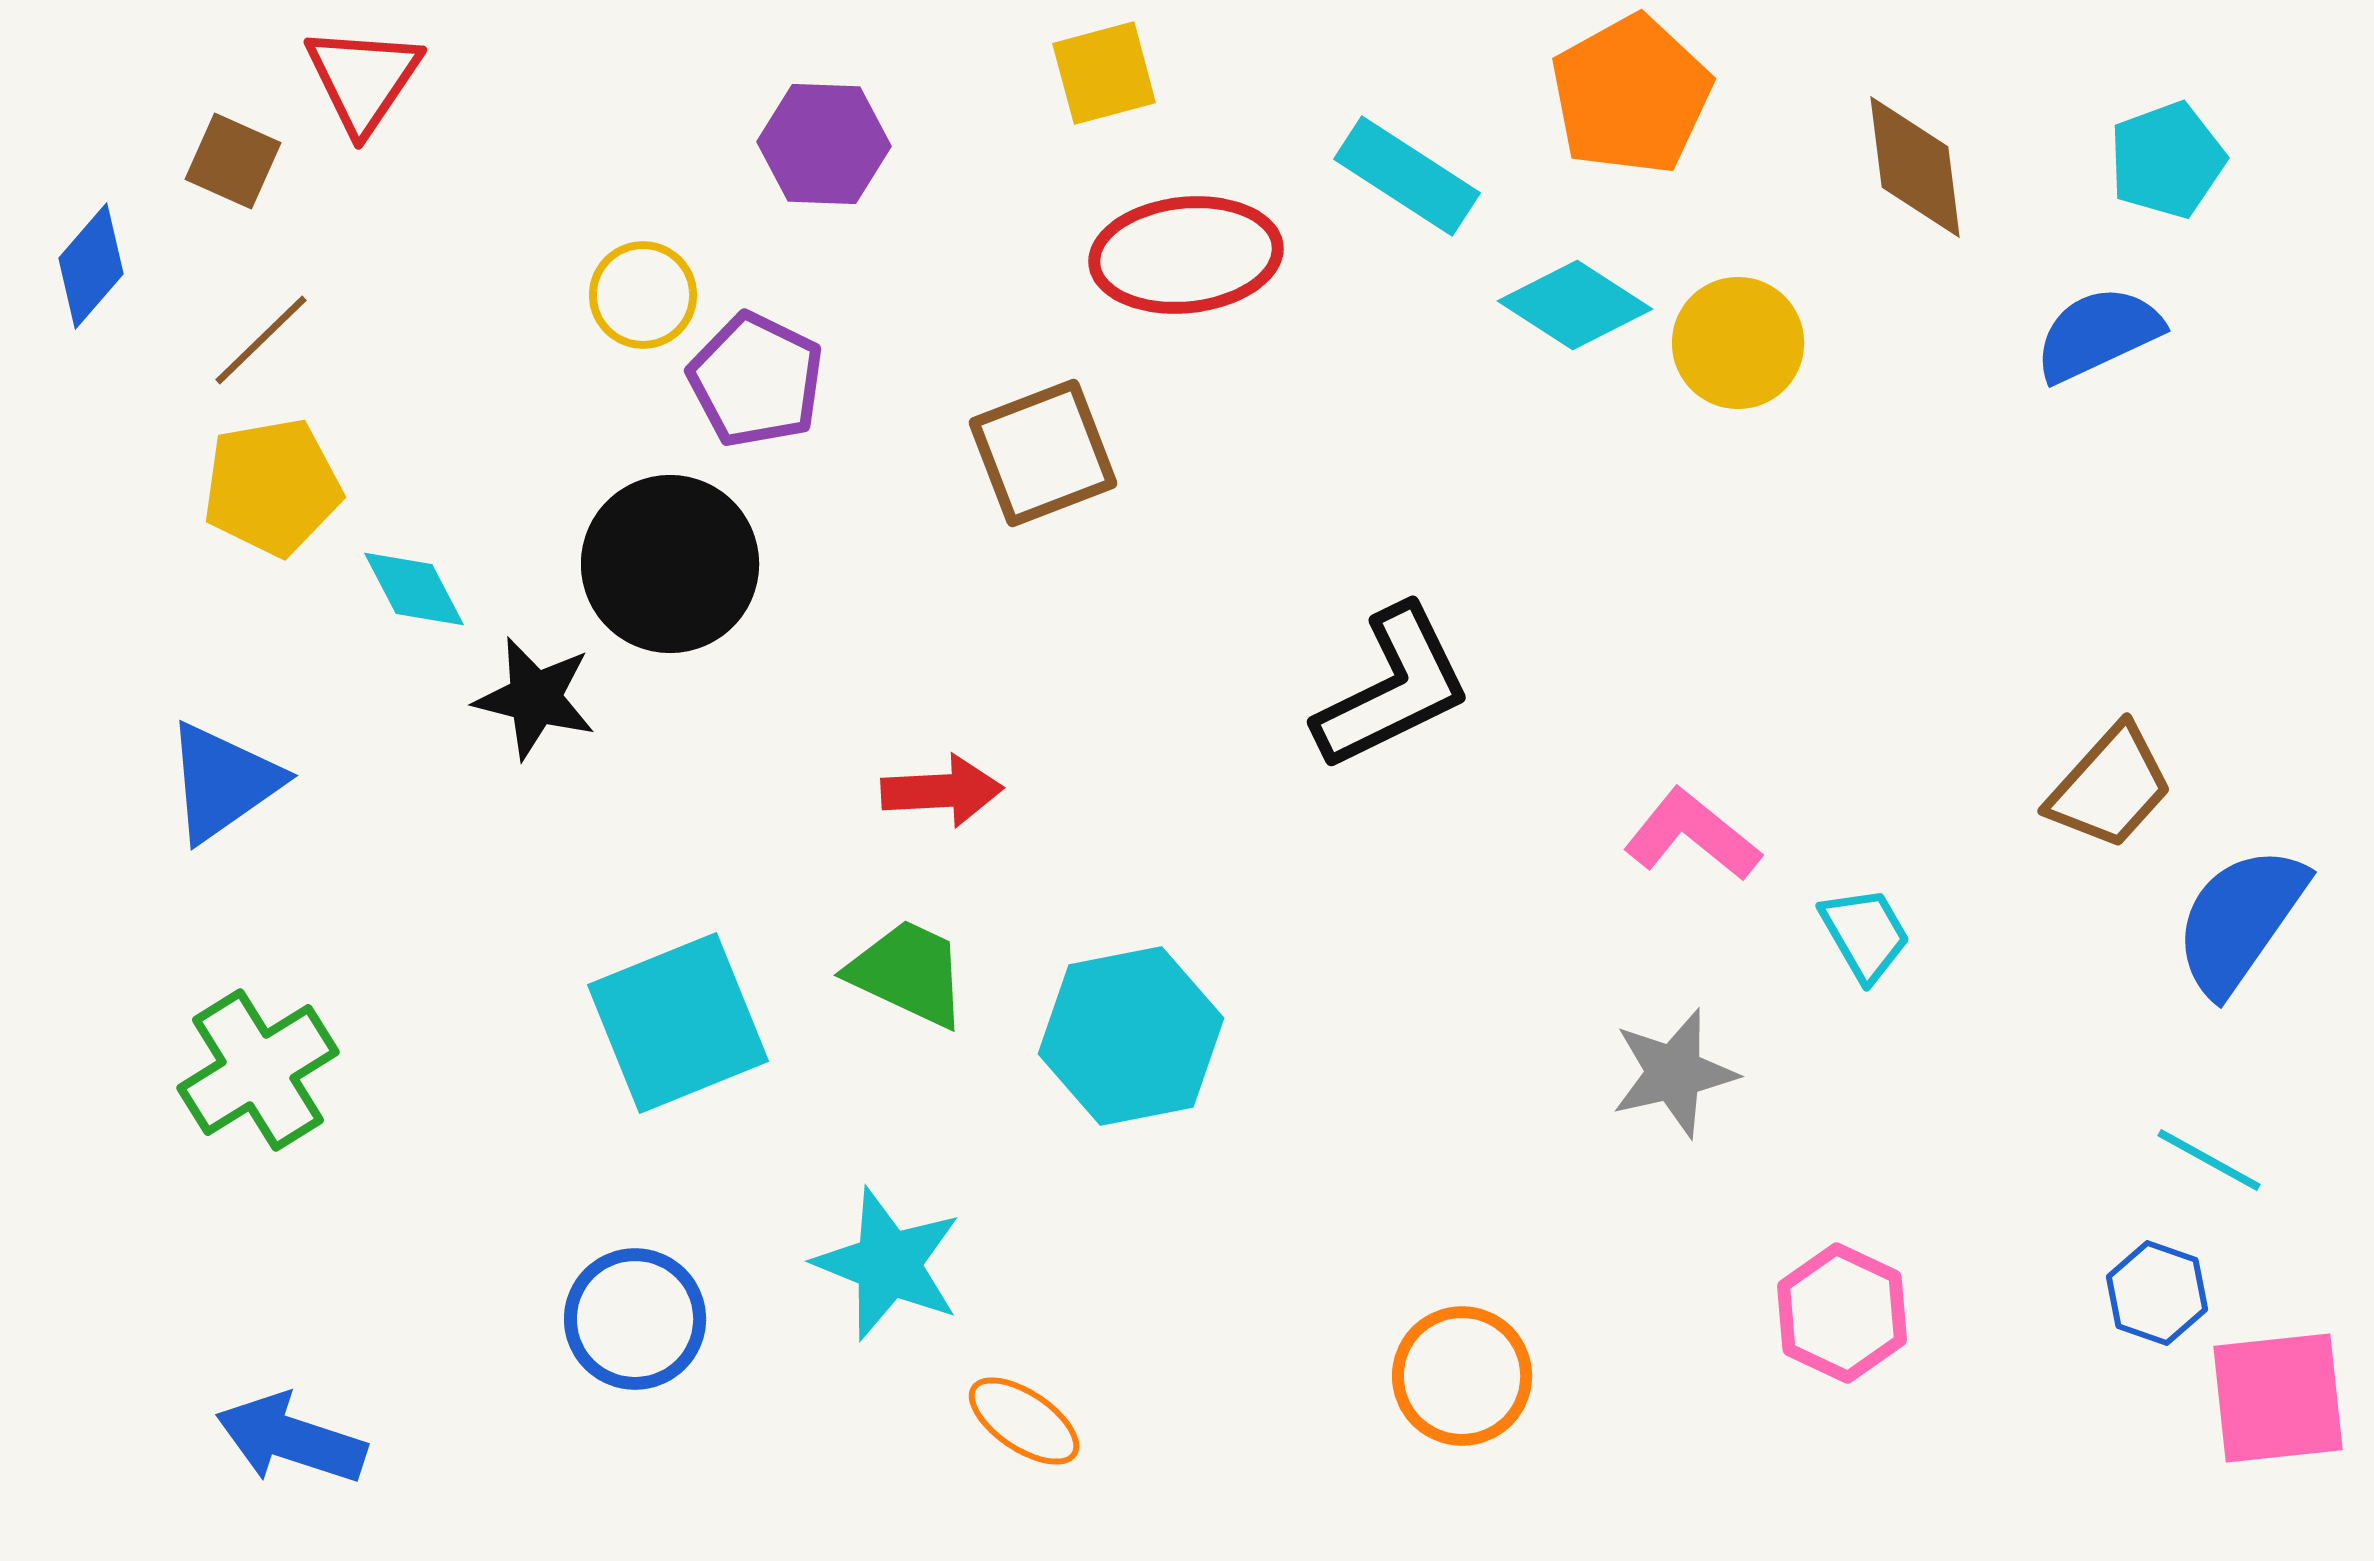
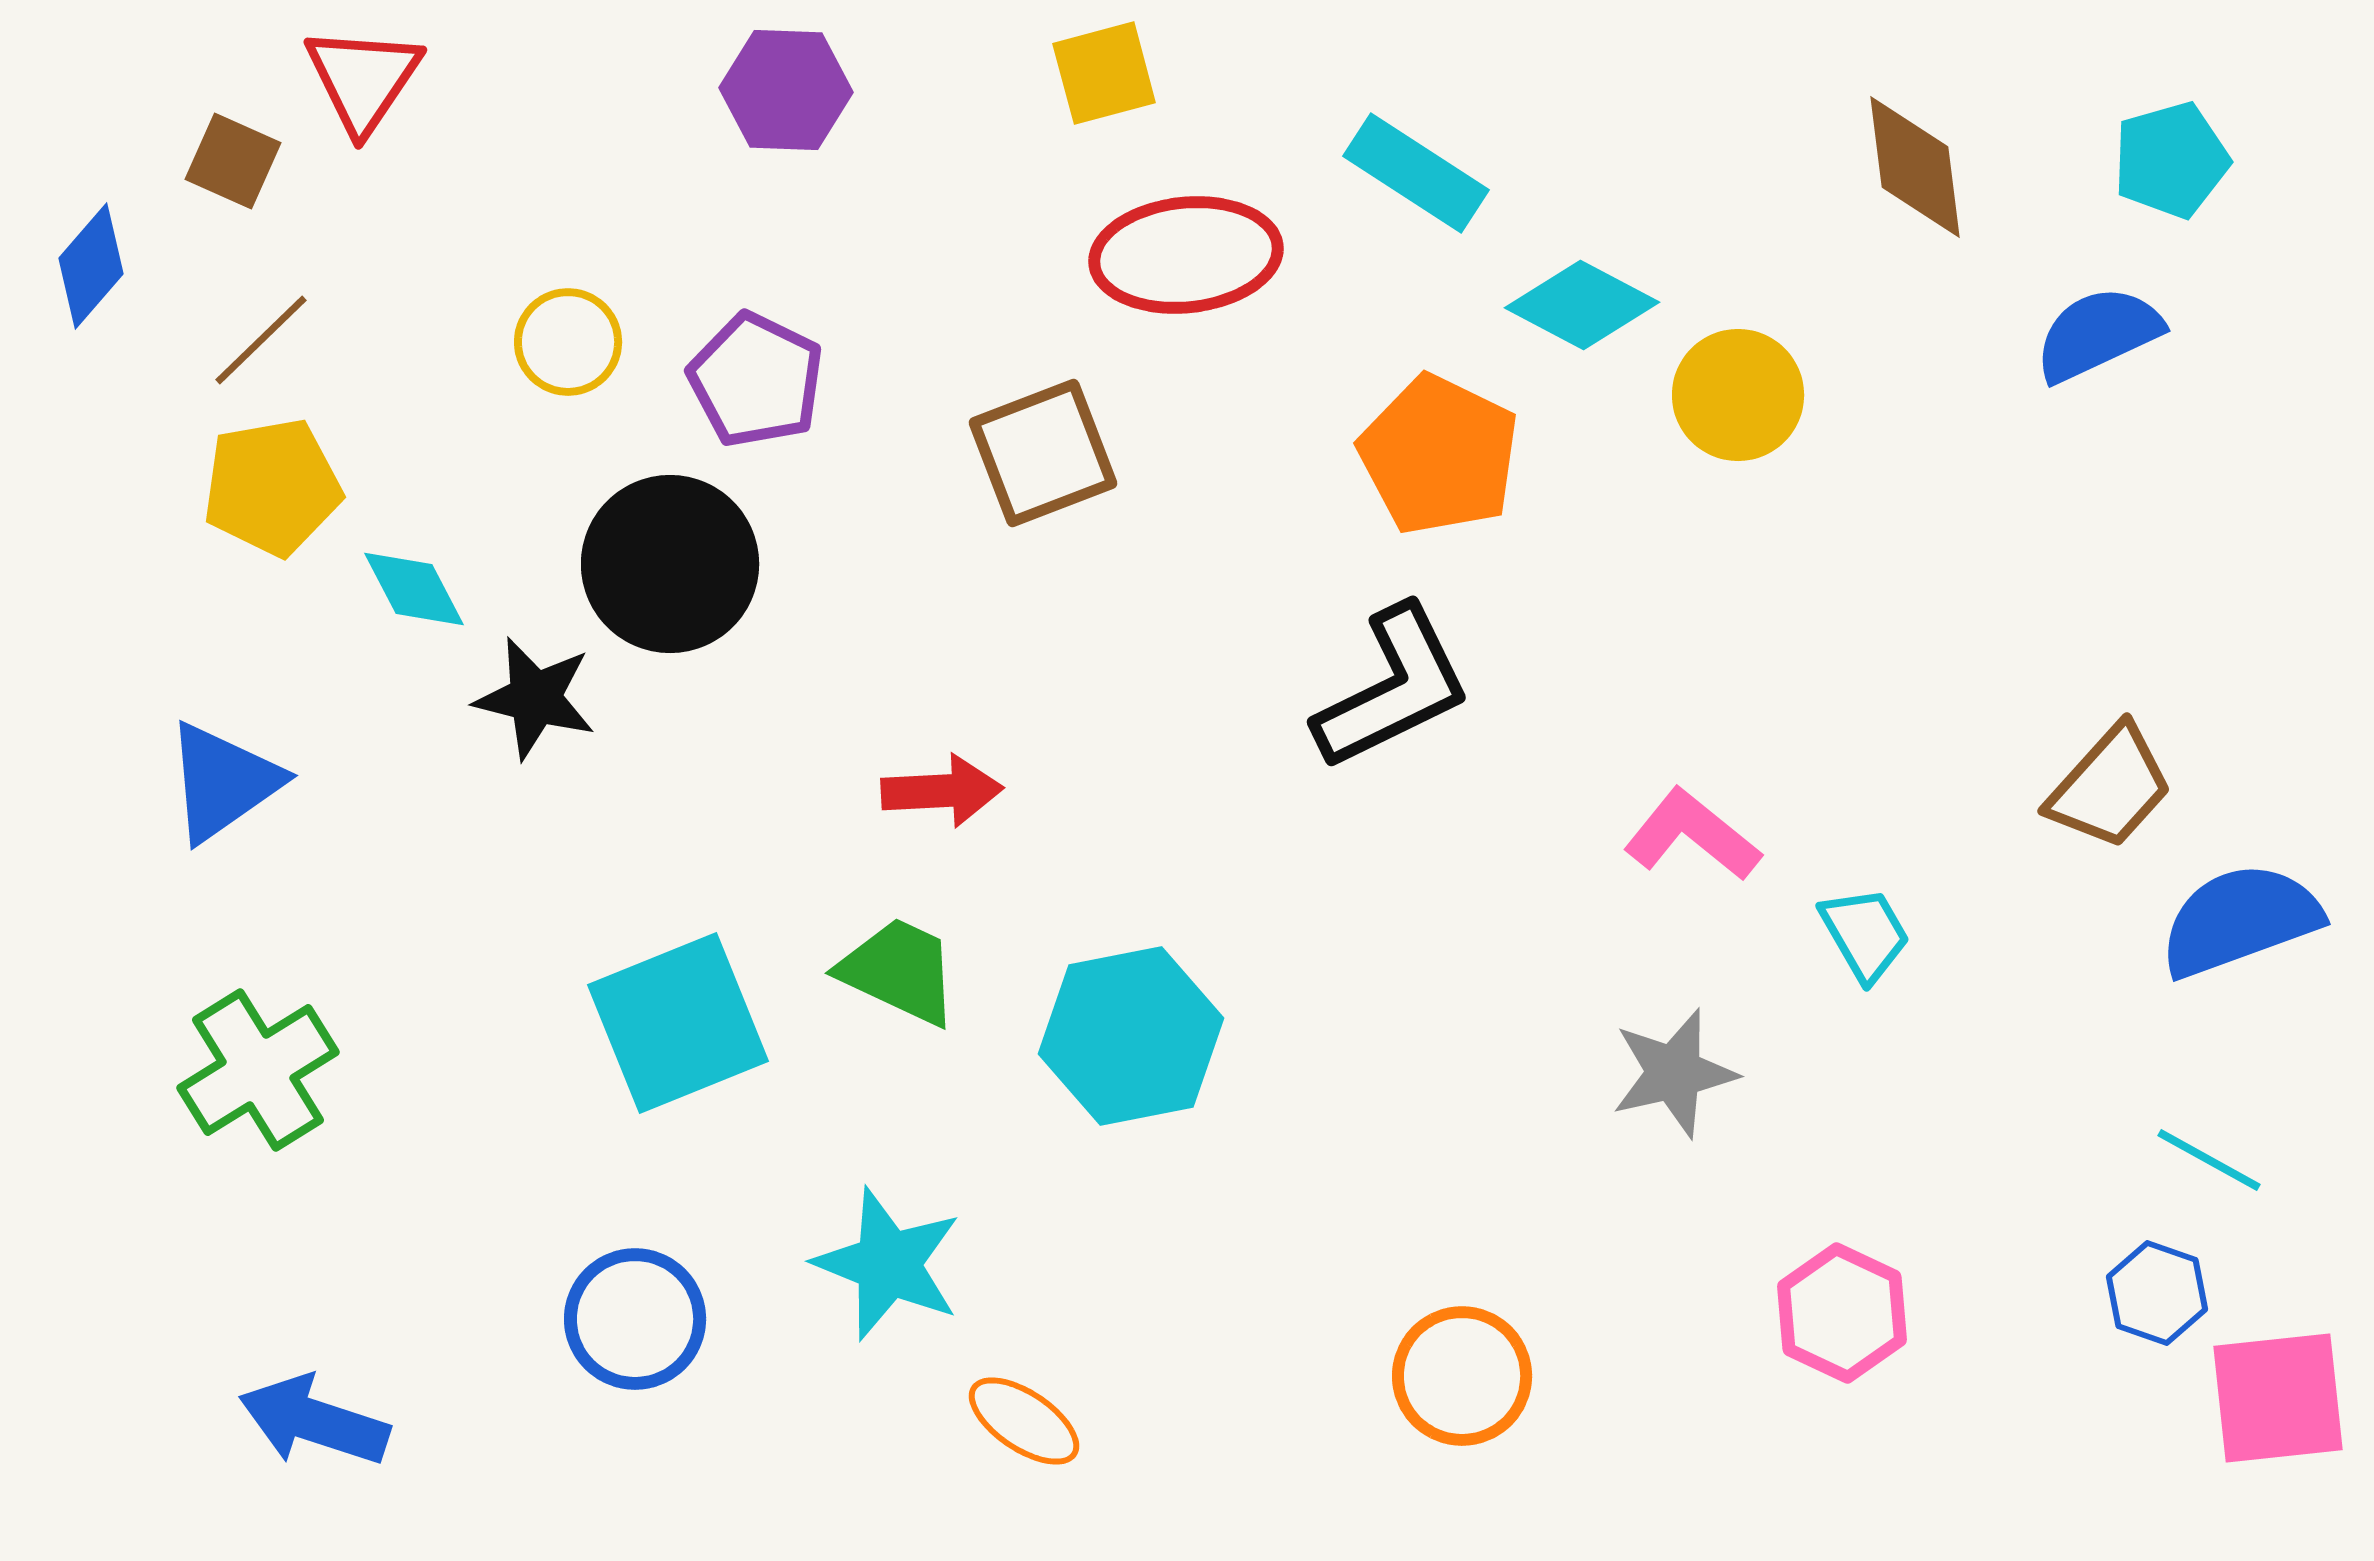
orange pentagon at (1631, 95): moved 192 px left, 360 px down; rotated 17 degrees counterclockwise
purple hexagon at (824, 144): moved 38 px left, 54 px up
cyan pentagon at (2167, 160): moved 4 px right; rotated 4 degrees clockwise
cyan rectangle at (1407, 176): moved 9 px right, 3 px up
yellow circle at (643, 295): moved 75 px left, 47 px down
cyan diamond at (1575, 305): moved 7 px right; rotated 5 degrees counterclockwise
yellow circle at (1738, 343): moved 52 px down
blue semicircle at (2240, 920): rotated 35 degrees clockwise
green trapezoid at (908, 973): moved 9 px left, 2 px up
blue arrow at (291, 1439): moved 23 px right, 18 px up
